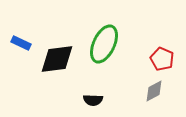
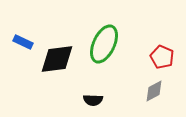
blue rectangle: moved 2 px right, 1 px up
red pentagon: moved 2 px up
